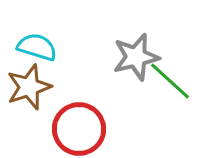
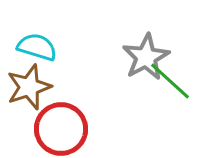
gray star: moved 10 px right; rotated 15 degrees counterclockwise
red circle: moved 18 px left
